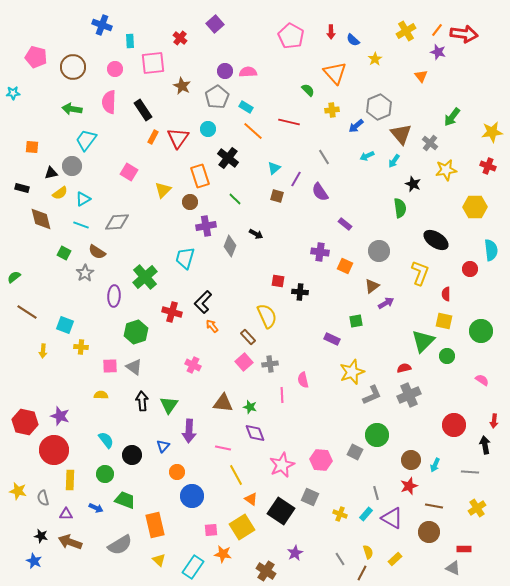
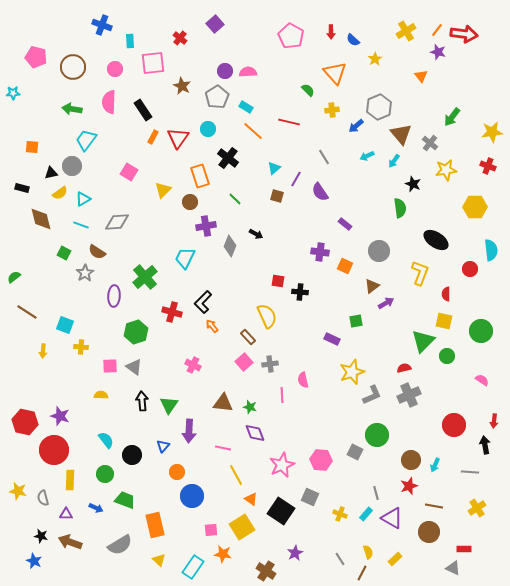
cyan trapezoid at (185, 258): rotated 10 degrees clockwise
